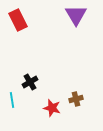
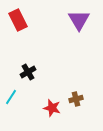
purple triangle: moved 3 px right, 5 px down
black cross: moved 2 px left, 10 px up
cyan line: moved 1 px left, 3 px up; rotated 42 degrees clockwise
